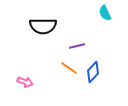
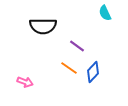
purple line: rotated 49 degrees clockwise
